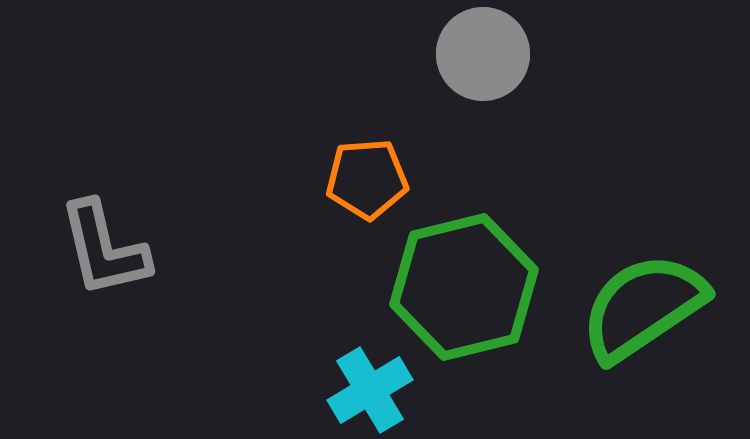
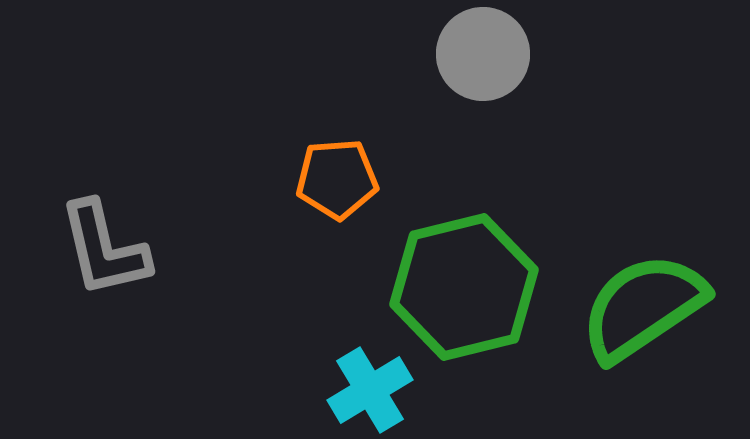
orange pentagon: moved 30 px left
